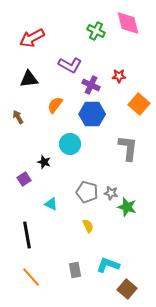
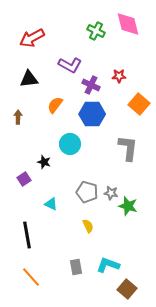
pink diamond: moved 1 px down
brown arrow: rotated 32 degrees clockwise
green star: moved 1 px right, 1 px up
gray rectangle: moved 1 px right, 3 px up
